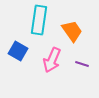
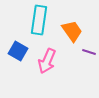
pink arrow: moved 5 px left, 1 px down
purple line: moved 7 px right, 12 px up
